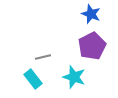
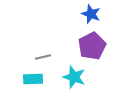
cyan rectangle: rotated 54 degrees counterclockwise
